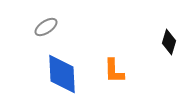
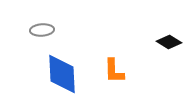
gray ellipse: moved 4 px left, 3 px down; rotated 30 degrees clockwise
black diamond: rotated 75 degrees counterclockwise
